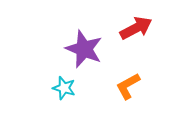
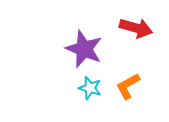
red arrow: rotated 44 degrees clockwise
cyan star: moved 26 px right
